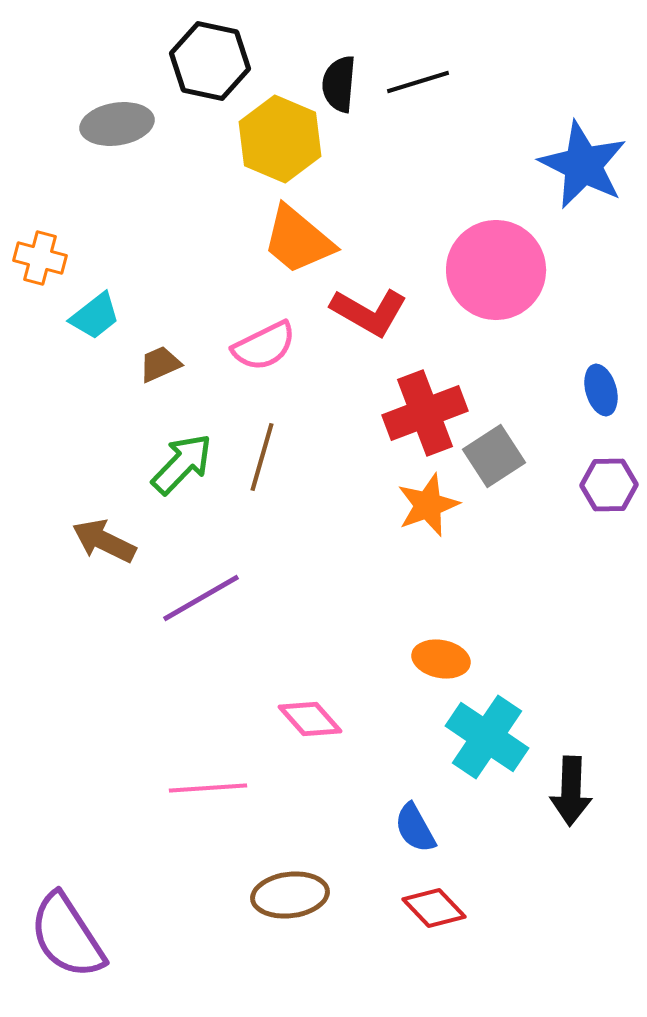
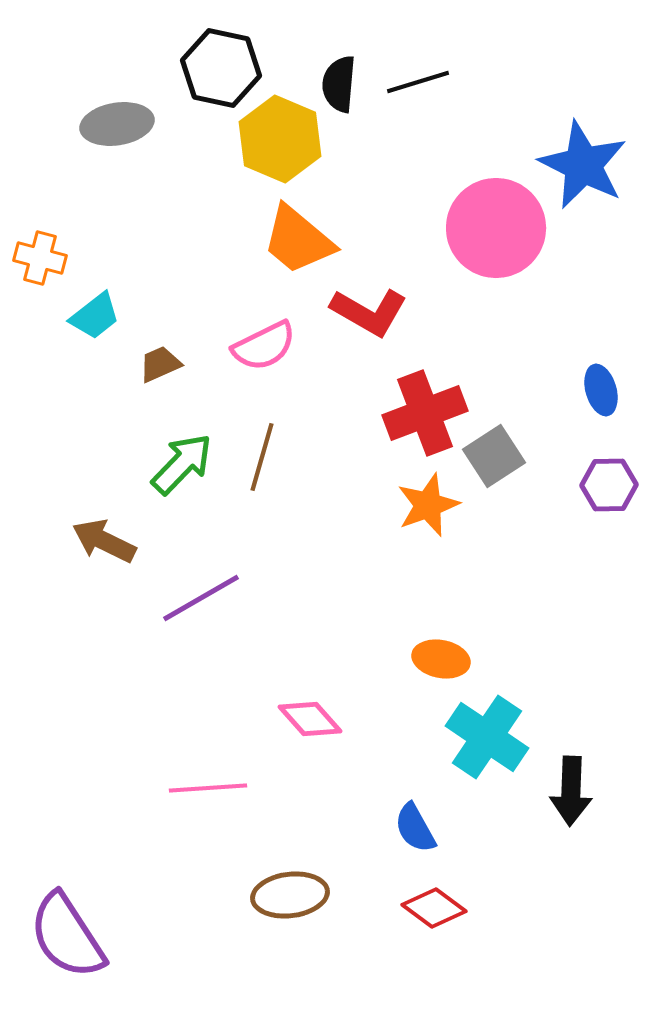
black hexagon: moved 11 px right, 7 px down
pink circle: moved 42 px up
red diamond: rotated 10 degrees counterclockwise
